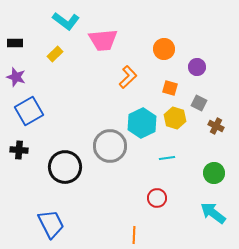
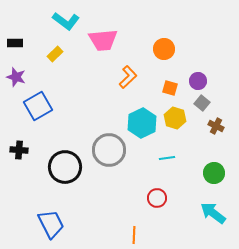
purple circle: moved 1 px right, 14 px down
gray square: moved 3 px right; rotated 14 degrees clockwise
blue square: moved 9 px right, 5 px up
gray circle: moved 1 px left, 4 px down
